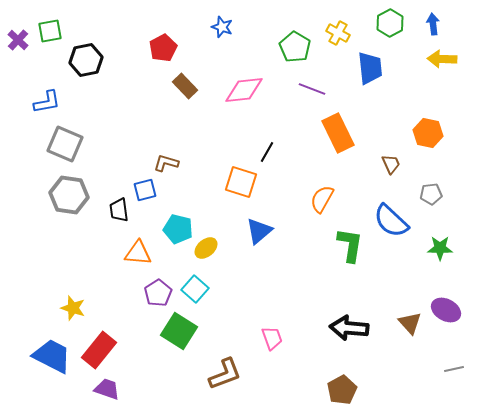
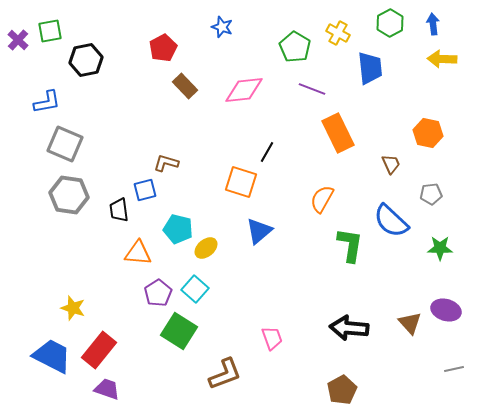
purple ellipse at (446, 310): rotated 12 degrees counterclockwise
